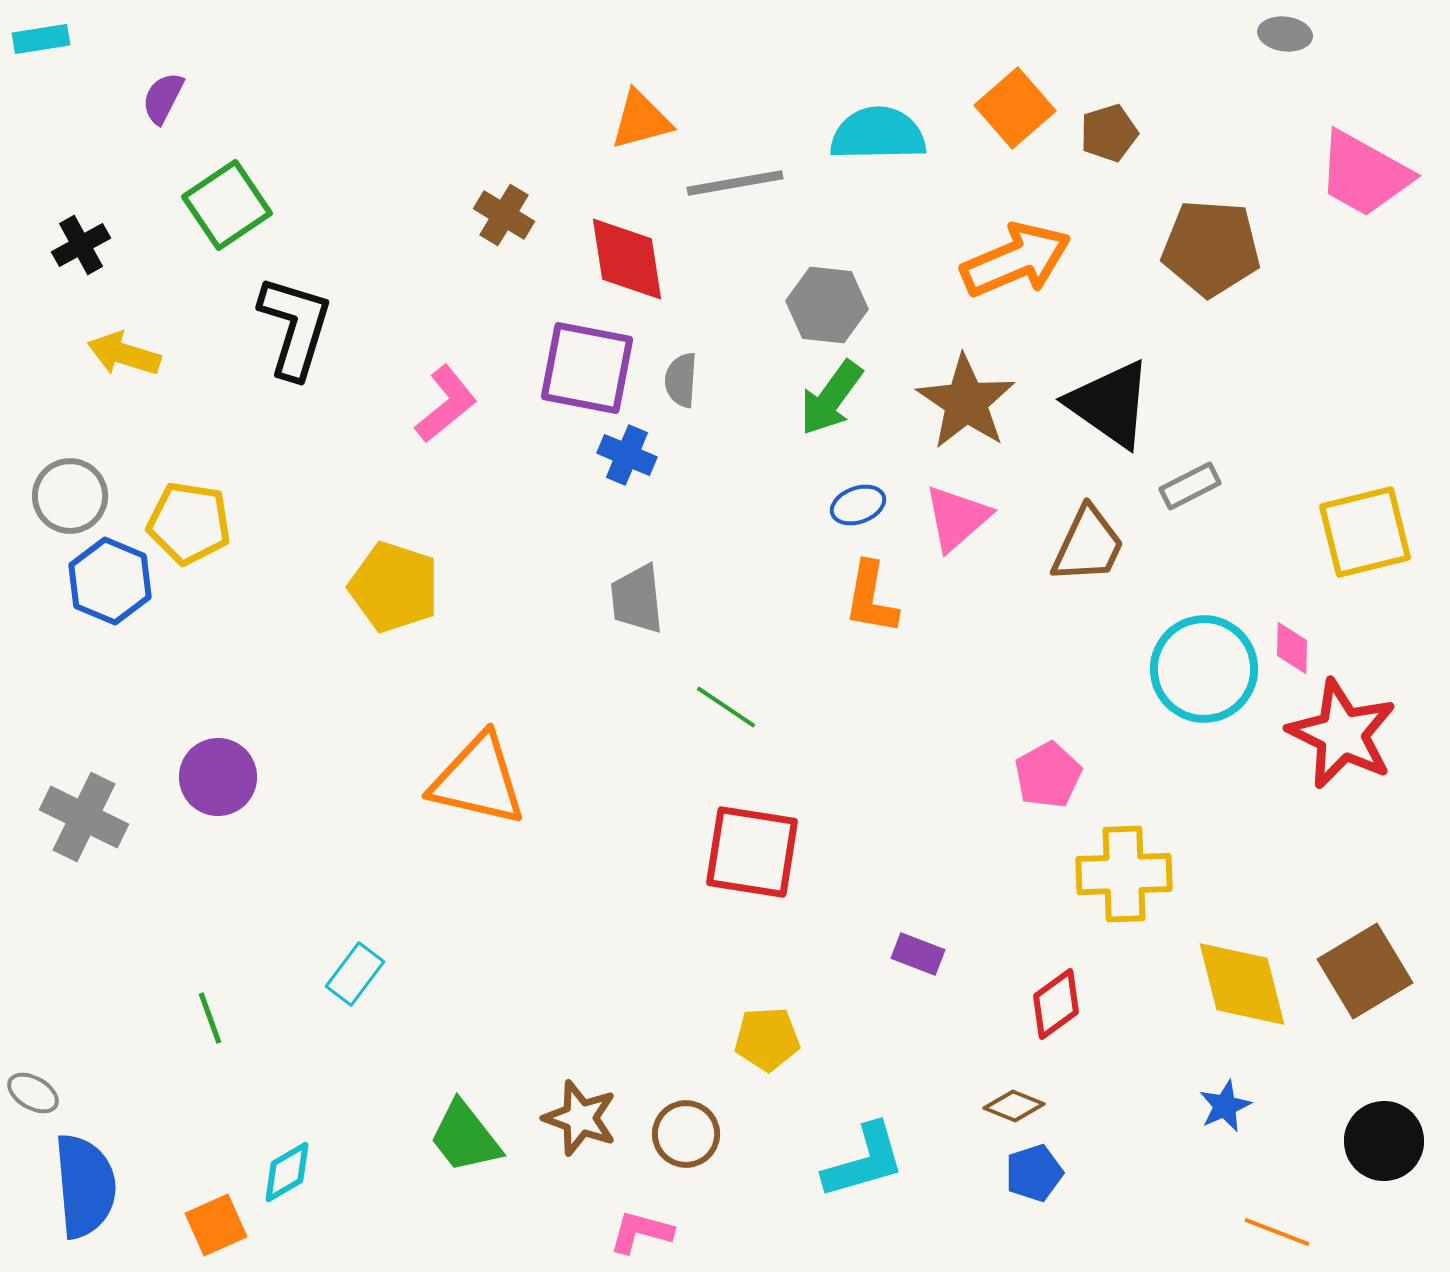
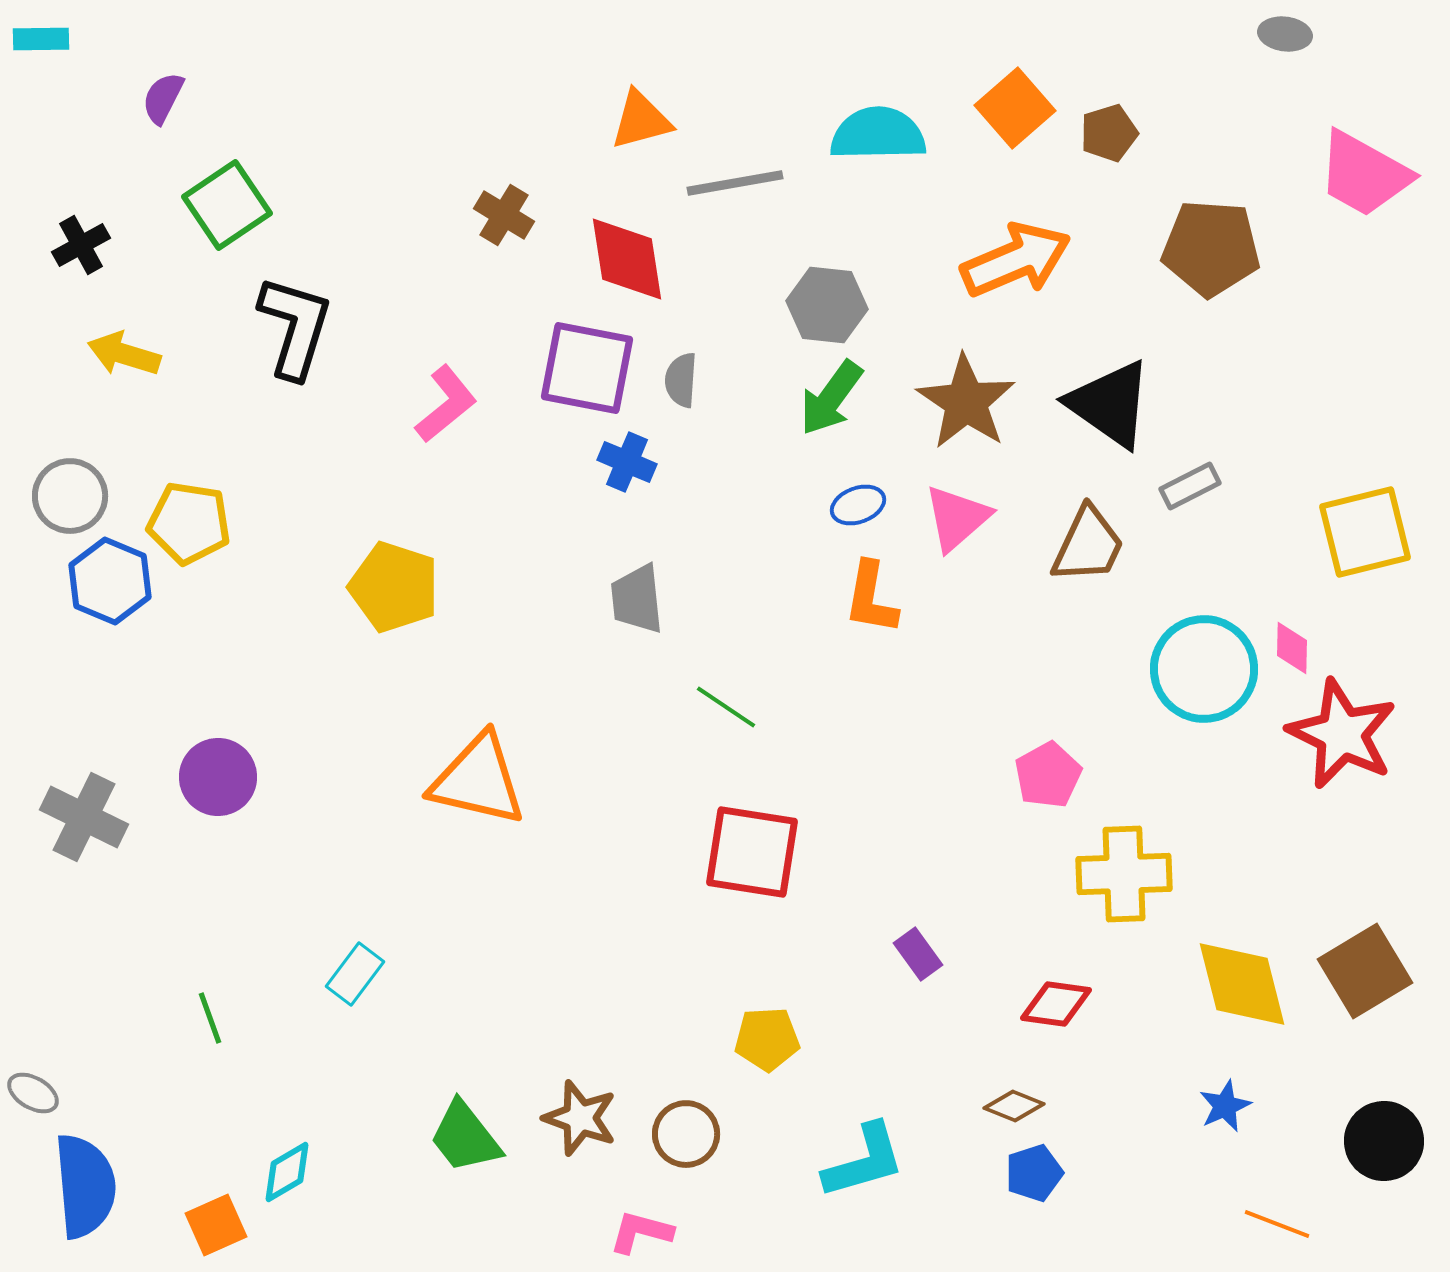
cyan rectangle at (41, 39): rotated 8 degrees clockwise
blue cross at (627, 455): moved 7 px down
purple rectangle at (918, 954): rotated 33 degrees clockwise
red diamond at (1056, 1004): rotated 44 degrees clockwise
orange line at (1277, 1232): moved 8 px up
